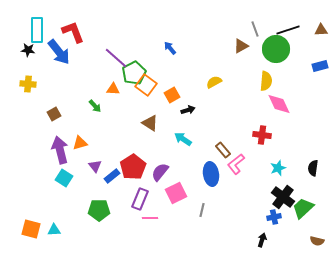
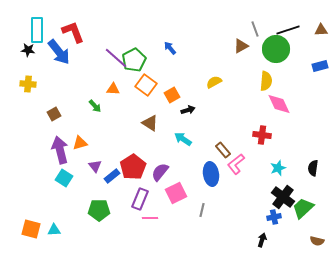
green pentagon at (134, 73): moved 13 px up
